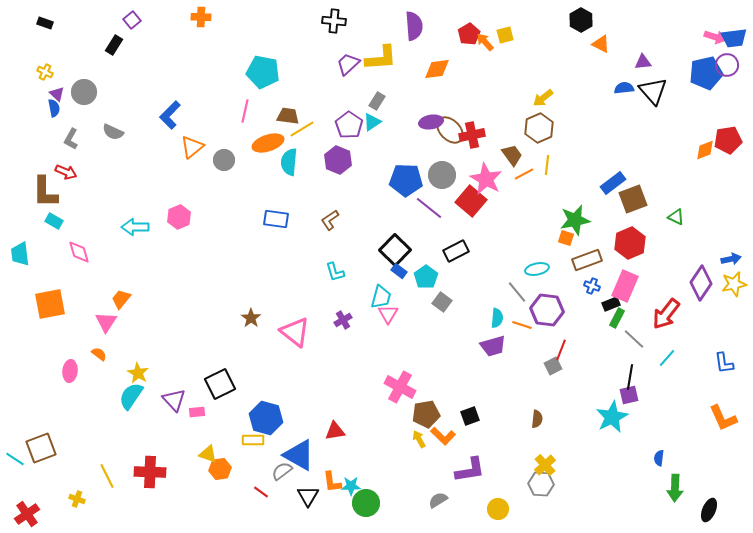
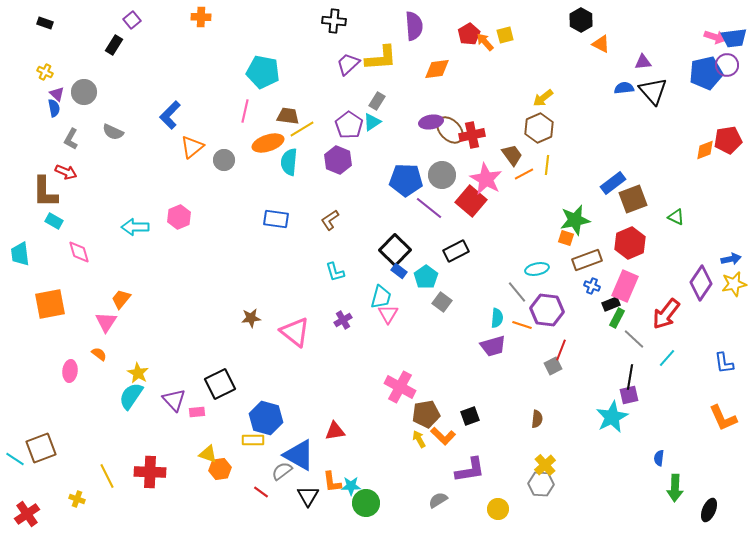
brown star at (251, 318): rotated 30 degrees clockwise
